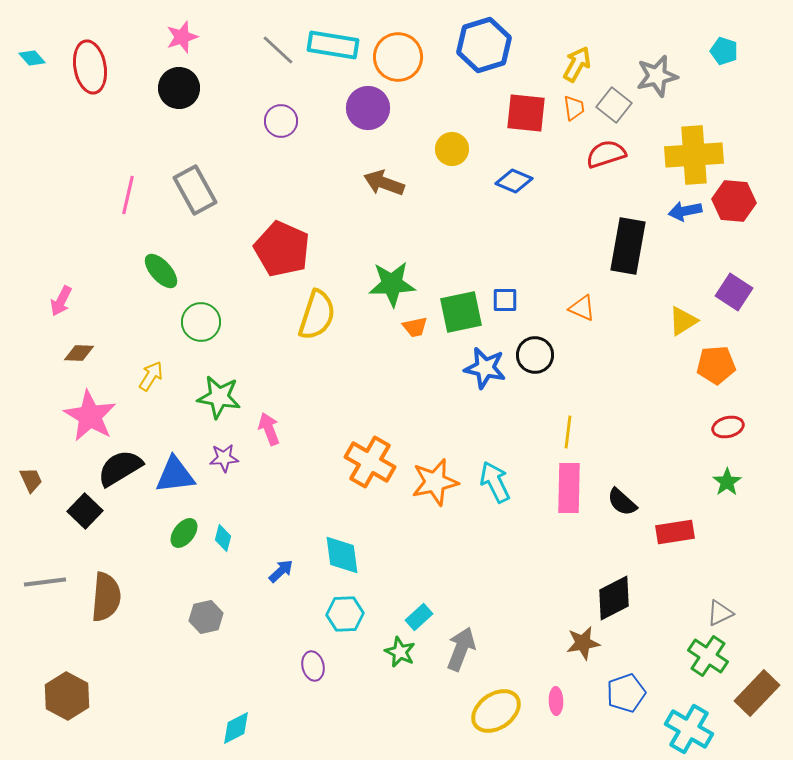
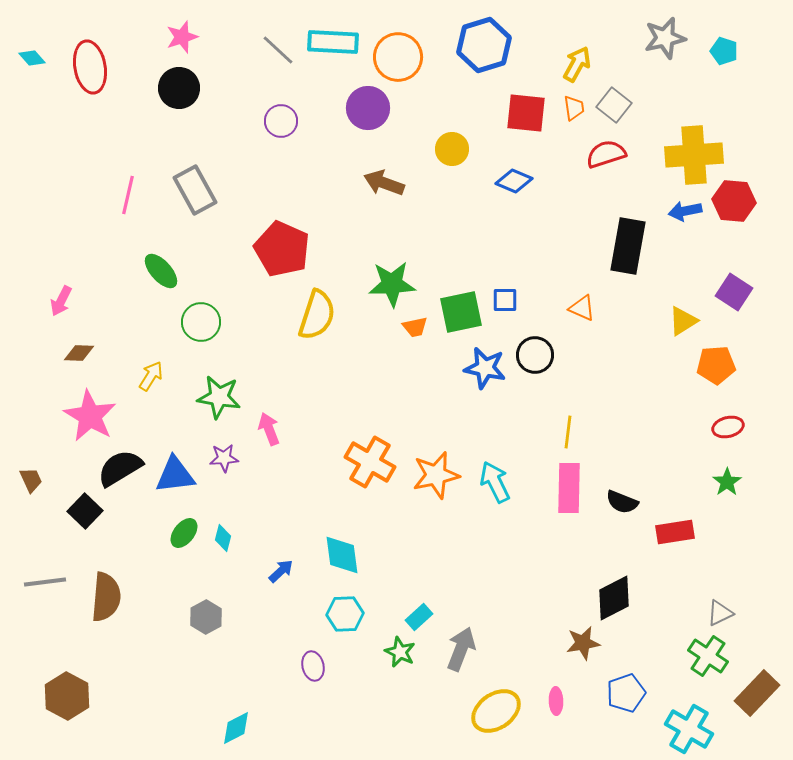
cyan rectangle at (333, 45): moved 3 px up; rotated 6 degrees counterclockwise
gray star at (657, 76): moved 8 px right, 38 px up
orange star at (435, 482): moved 1 px right, 7 px up
black semicircle at (622, 502): rotated 20 degrees counterclockwise
gray hexagon at (206, 617): rotated 16 degrees counterclockwise
